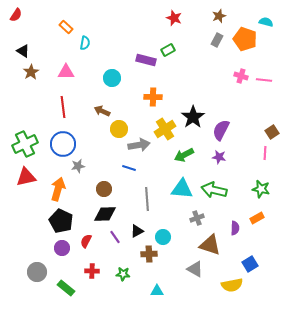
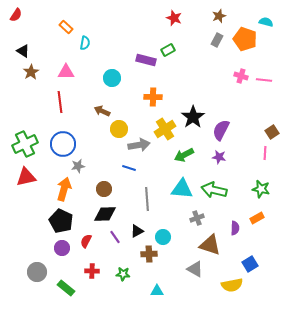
red line at (63, 107): moved 3 px left, 5 px up
orange arrow at (58, 189): moved 6 px right
